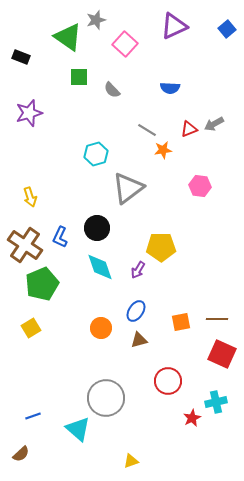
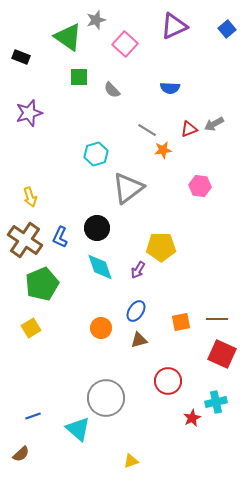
brown cross: moved 5 px up
